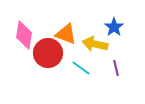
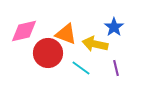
pink diamond: moved 4 px up; rotated 68 degrees clockwise
